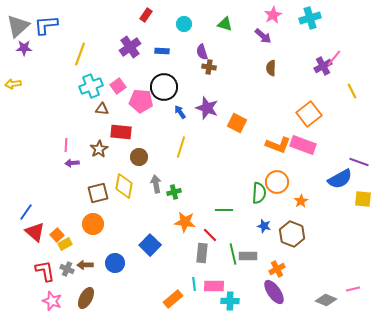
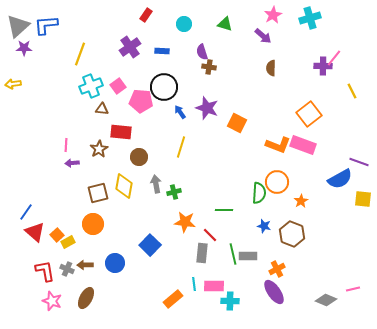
purple cross at (323, 66): rotated 30 degrees clockwise
yellow rectangle at (65, 244): moved 3 px right, 2 px up
